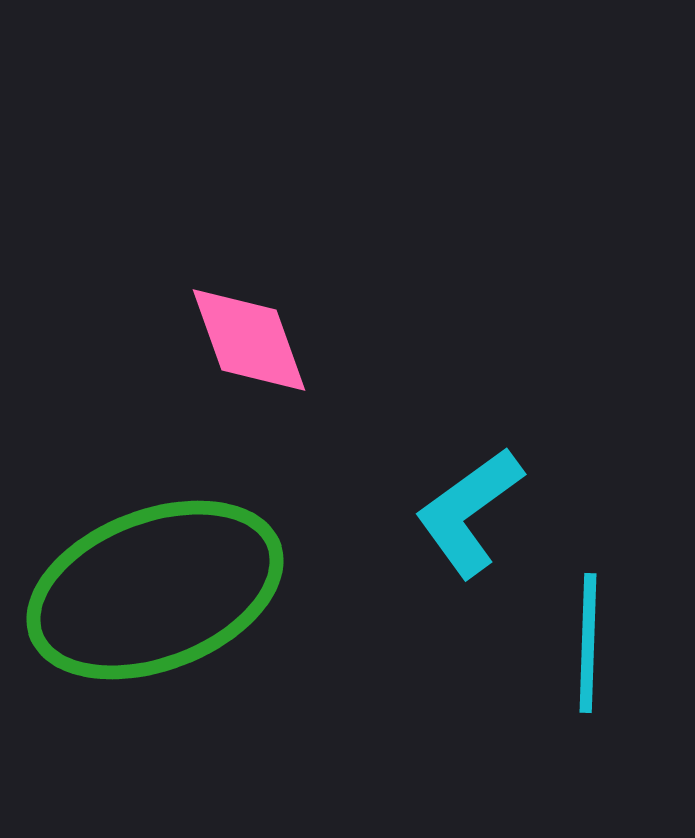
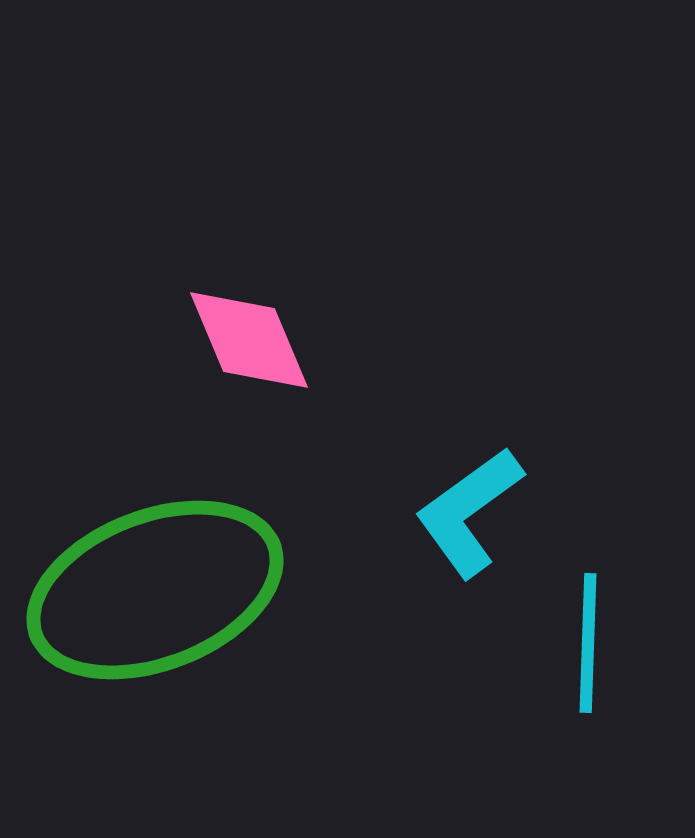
pink diamond: rotated 3 degrees counterclockwise
